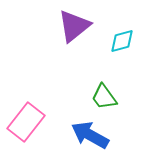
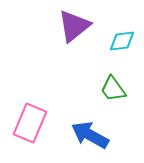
cyan diamond: rotated 8 degrees clockwise
green trapezoid: moved 9 px right, 8 px up
pink rectangle: moved 4 px right, 1 px down; rotated 15 degrees counterclockwise
